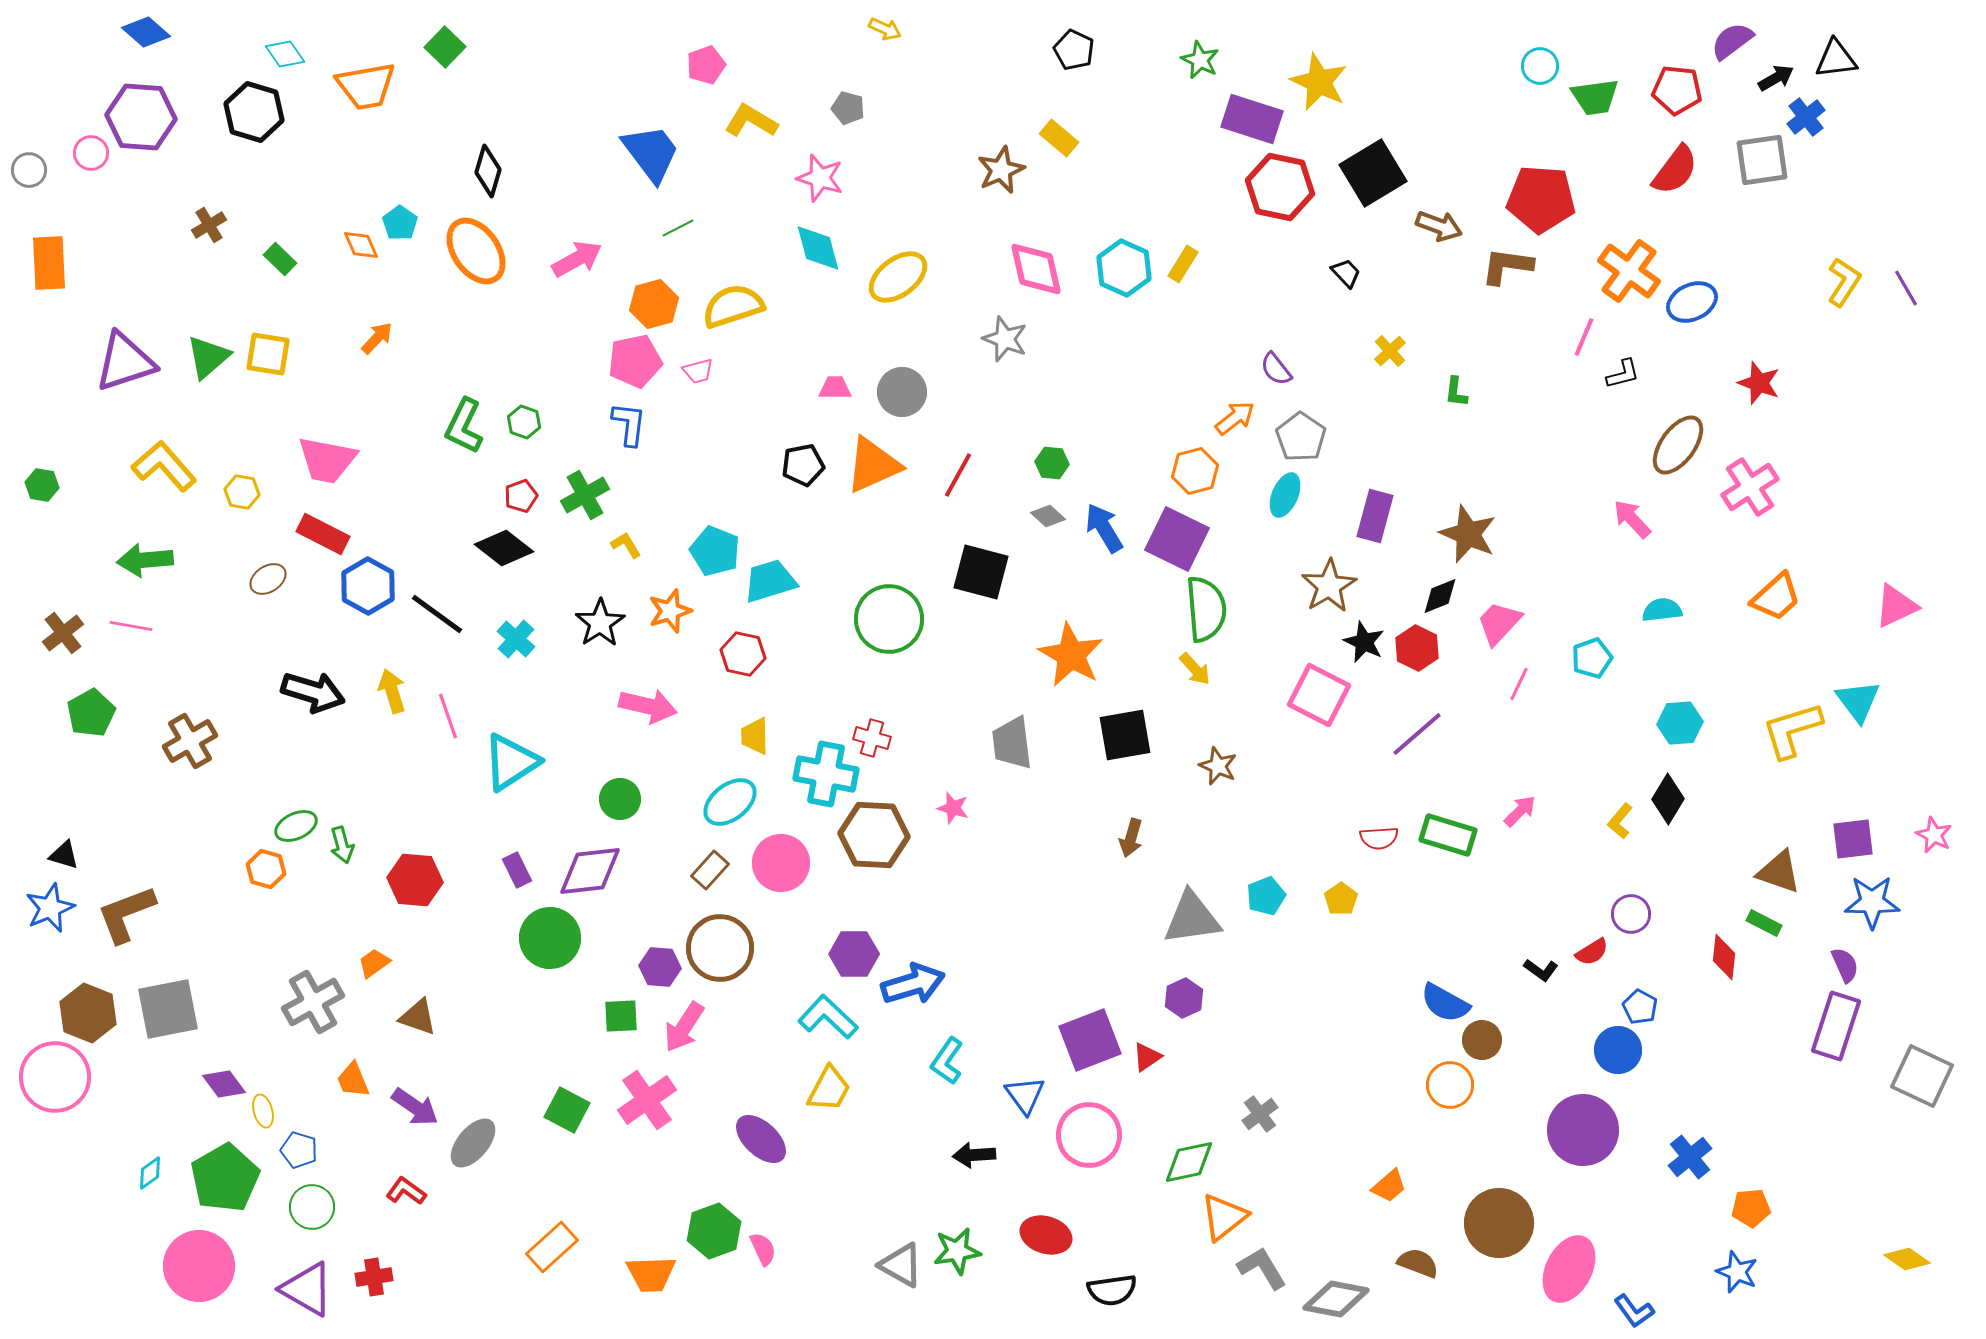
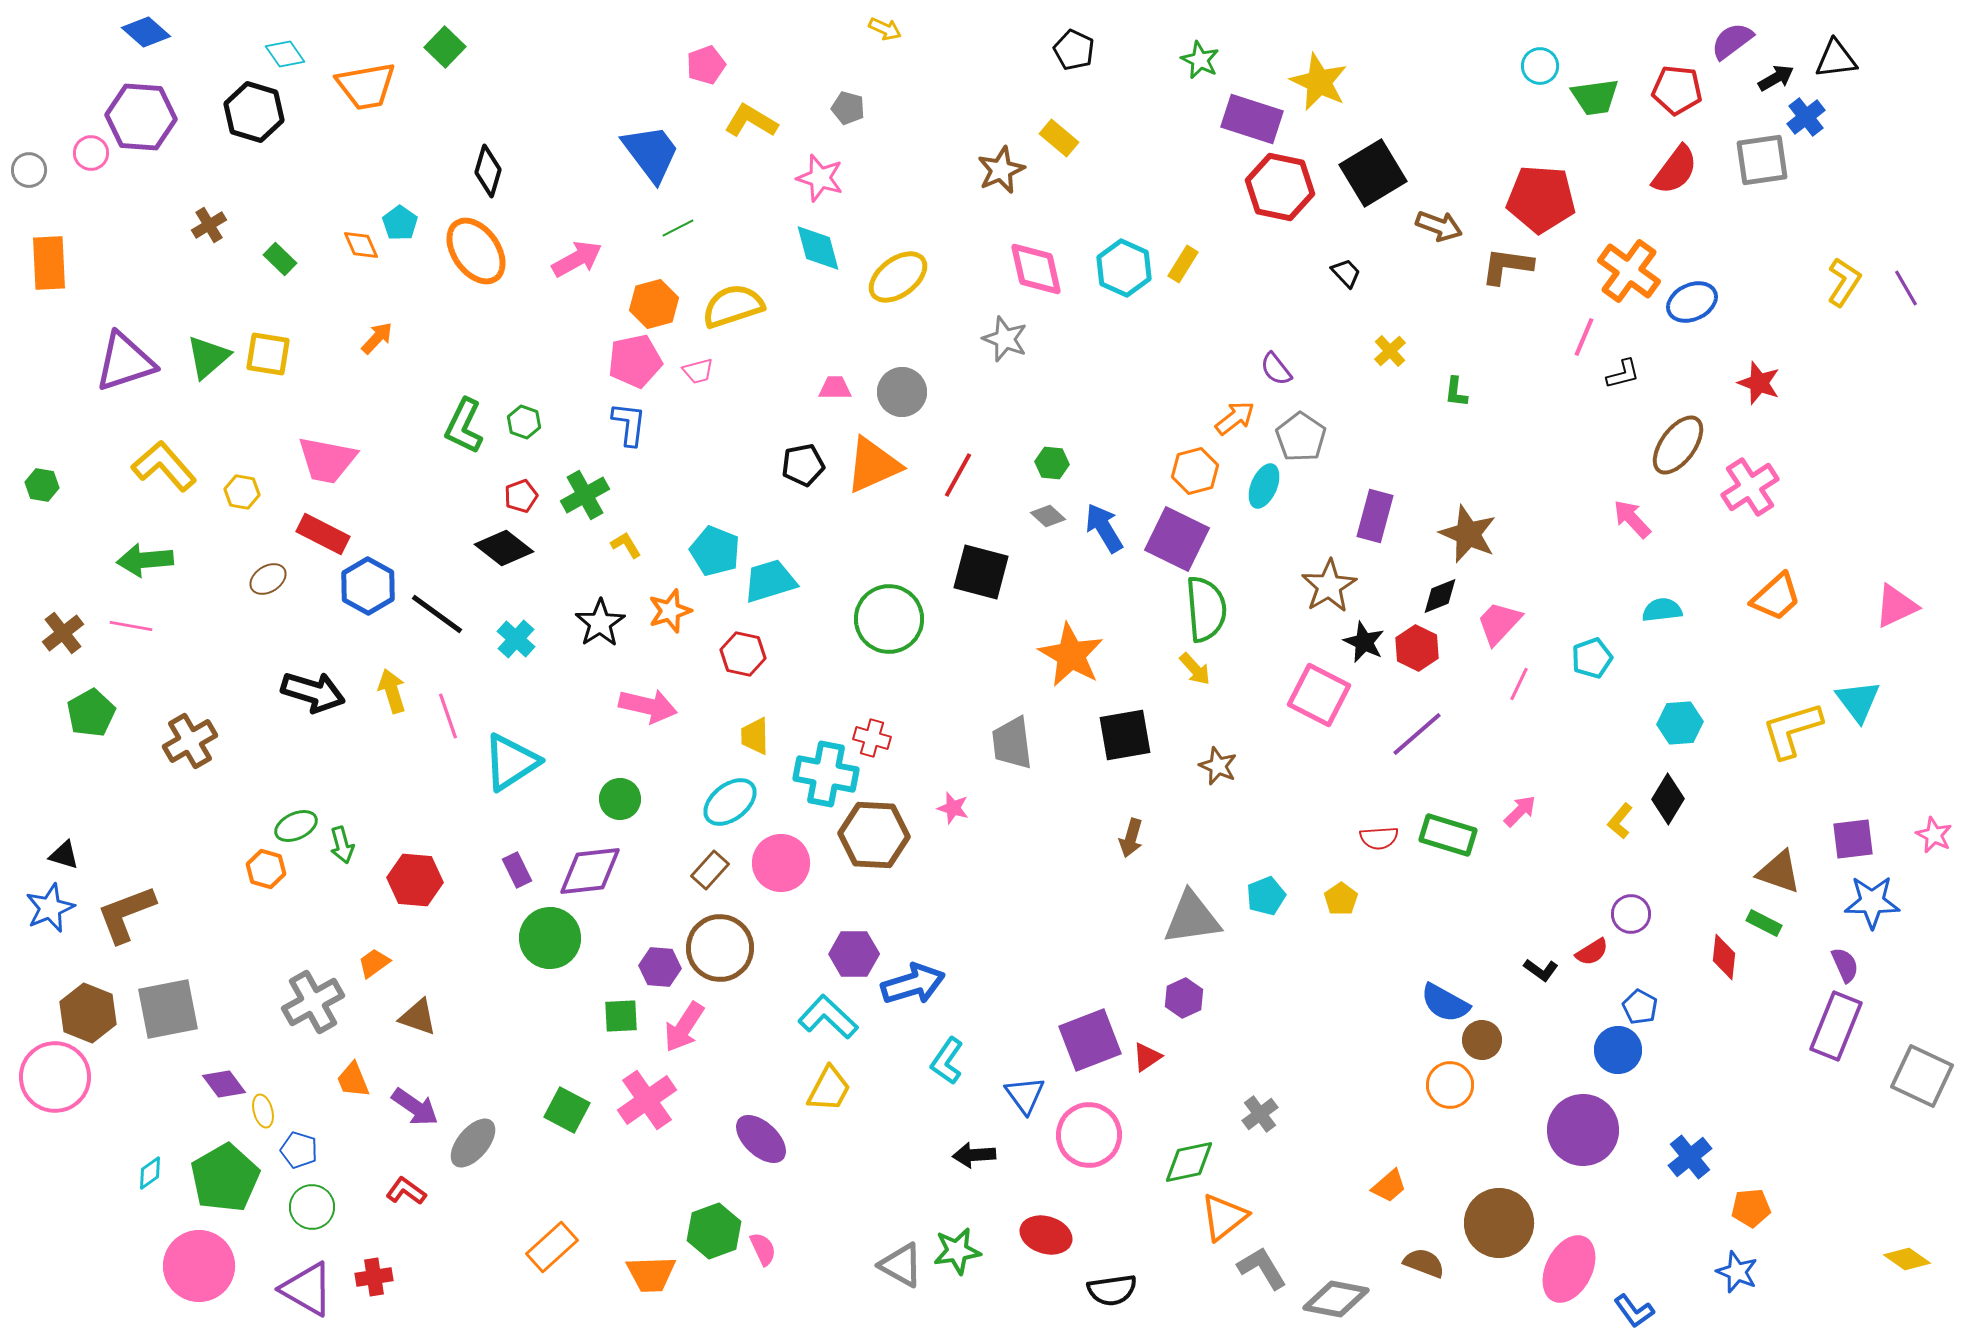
cyan ellipse at (1285, 495): moved 21 px left, 9 px up
purple rectangle at (1836, 1026): rotated 4 degrees clockwise
brown semicircle at (1418, 1263): moved 6 px right
